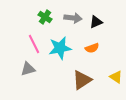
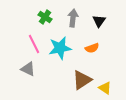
gray arrow: rotated 90 degrees counterclockwise
black triangle: moved 3 px right, 1 px up; rotated 32 degrees counterclockwise
gray triangle: rotated 42 degrees clockwise
yellow triangle: moved 11 px left, 11 px down
